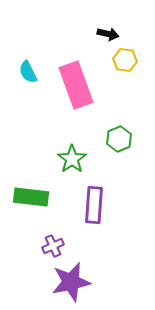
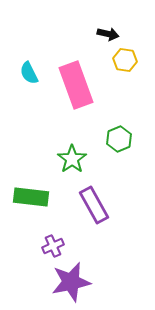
cyan semicircle: moved 1 px right, 1 px down
purple rectangle: rotated 33 degrees counterclockwise
